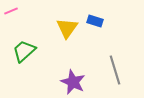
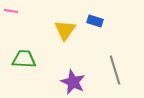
pink line: rotated 32 degrees clockwise
yellow triangle: moved 2 px left, 2 px down
green trapezoid: moved 8 px down; rotated 45 degrees clockwise
